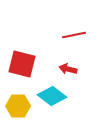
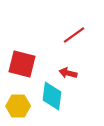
red line: rotated 25 degrees counterclockwise
red arrow: moved 4 px down
cyan diamond: rotated 60 degrees clockwise
